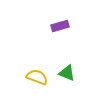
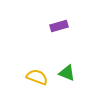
purple rectangle: moved 1 px left
